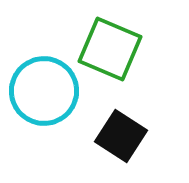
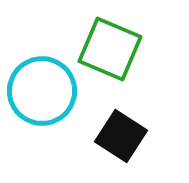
cyan circle: moved 2 px left
